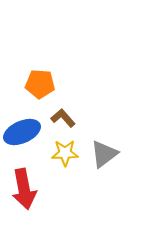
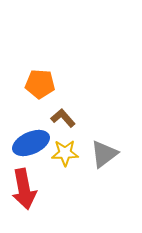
blue ellipse: moved 9 px right, 11 px down
